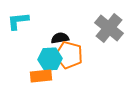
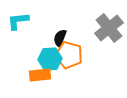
gray cross: rotated 12 degrees clockwise
black semicircle: rotated 60 degrees counterclockwise
orange rectangle: moved 1 px left, 1 px up
